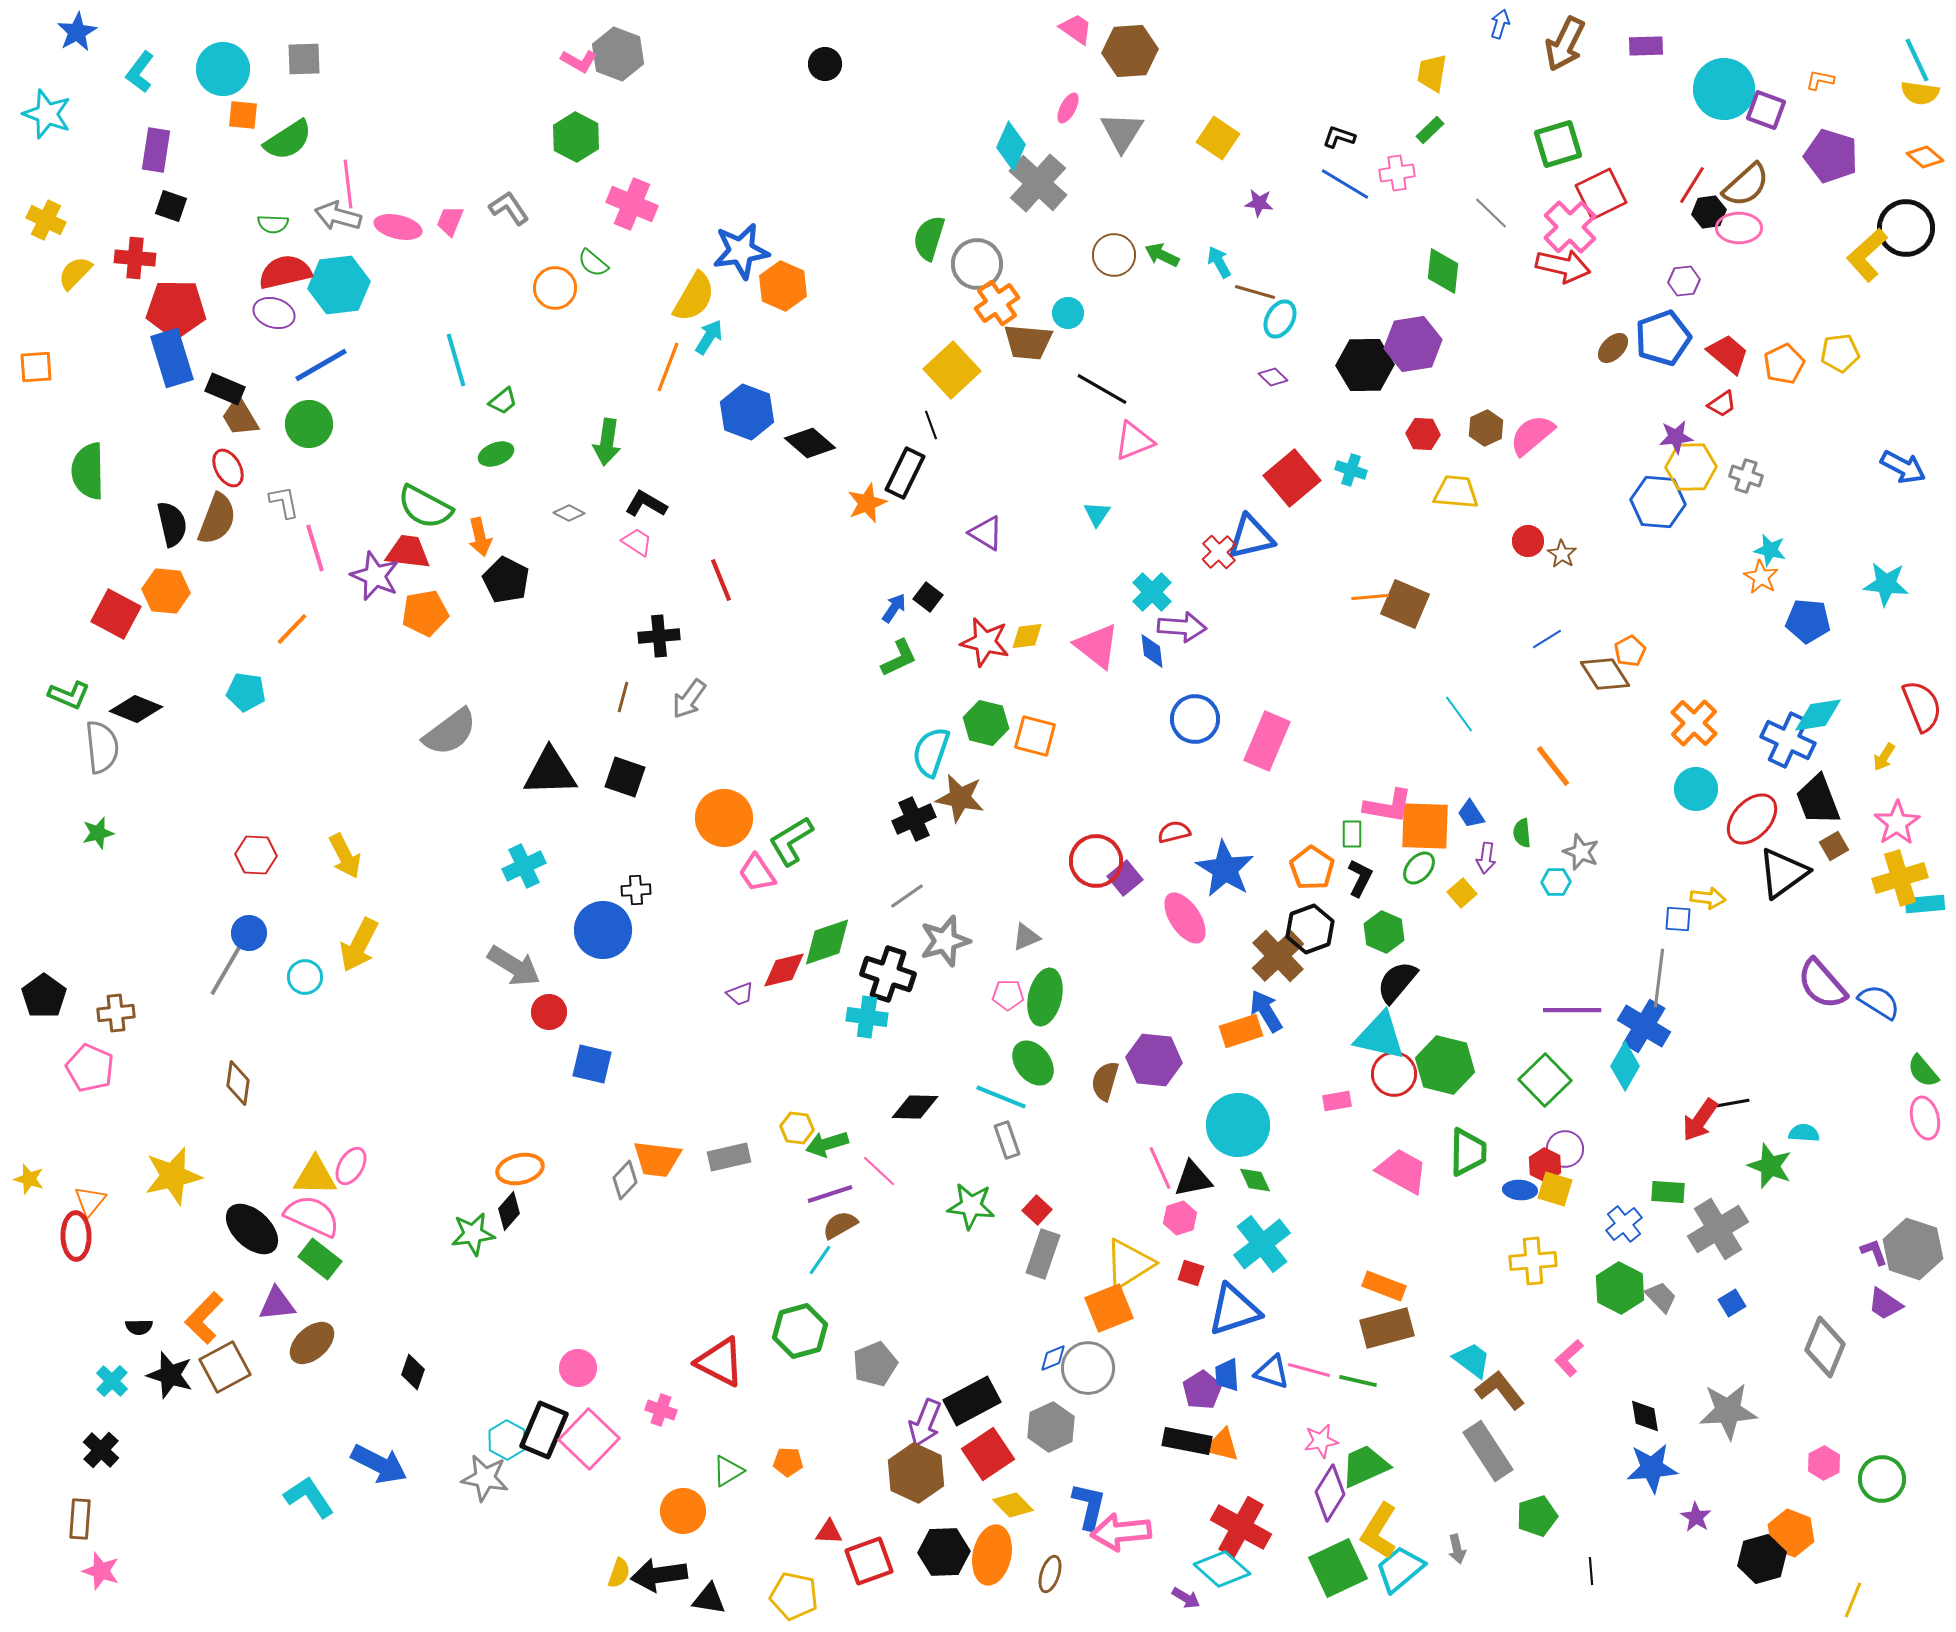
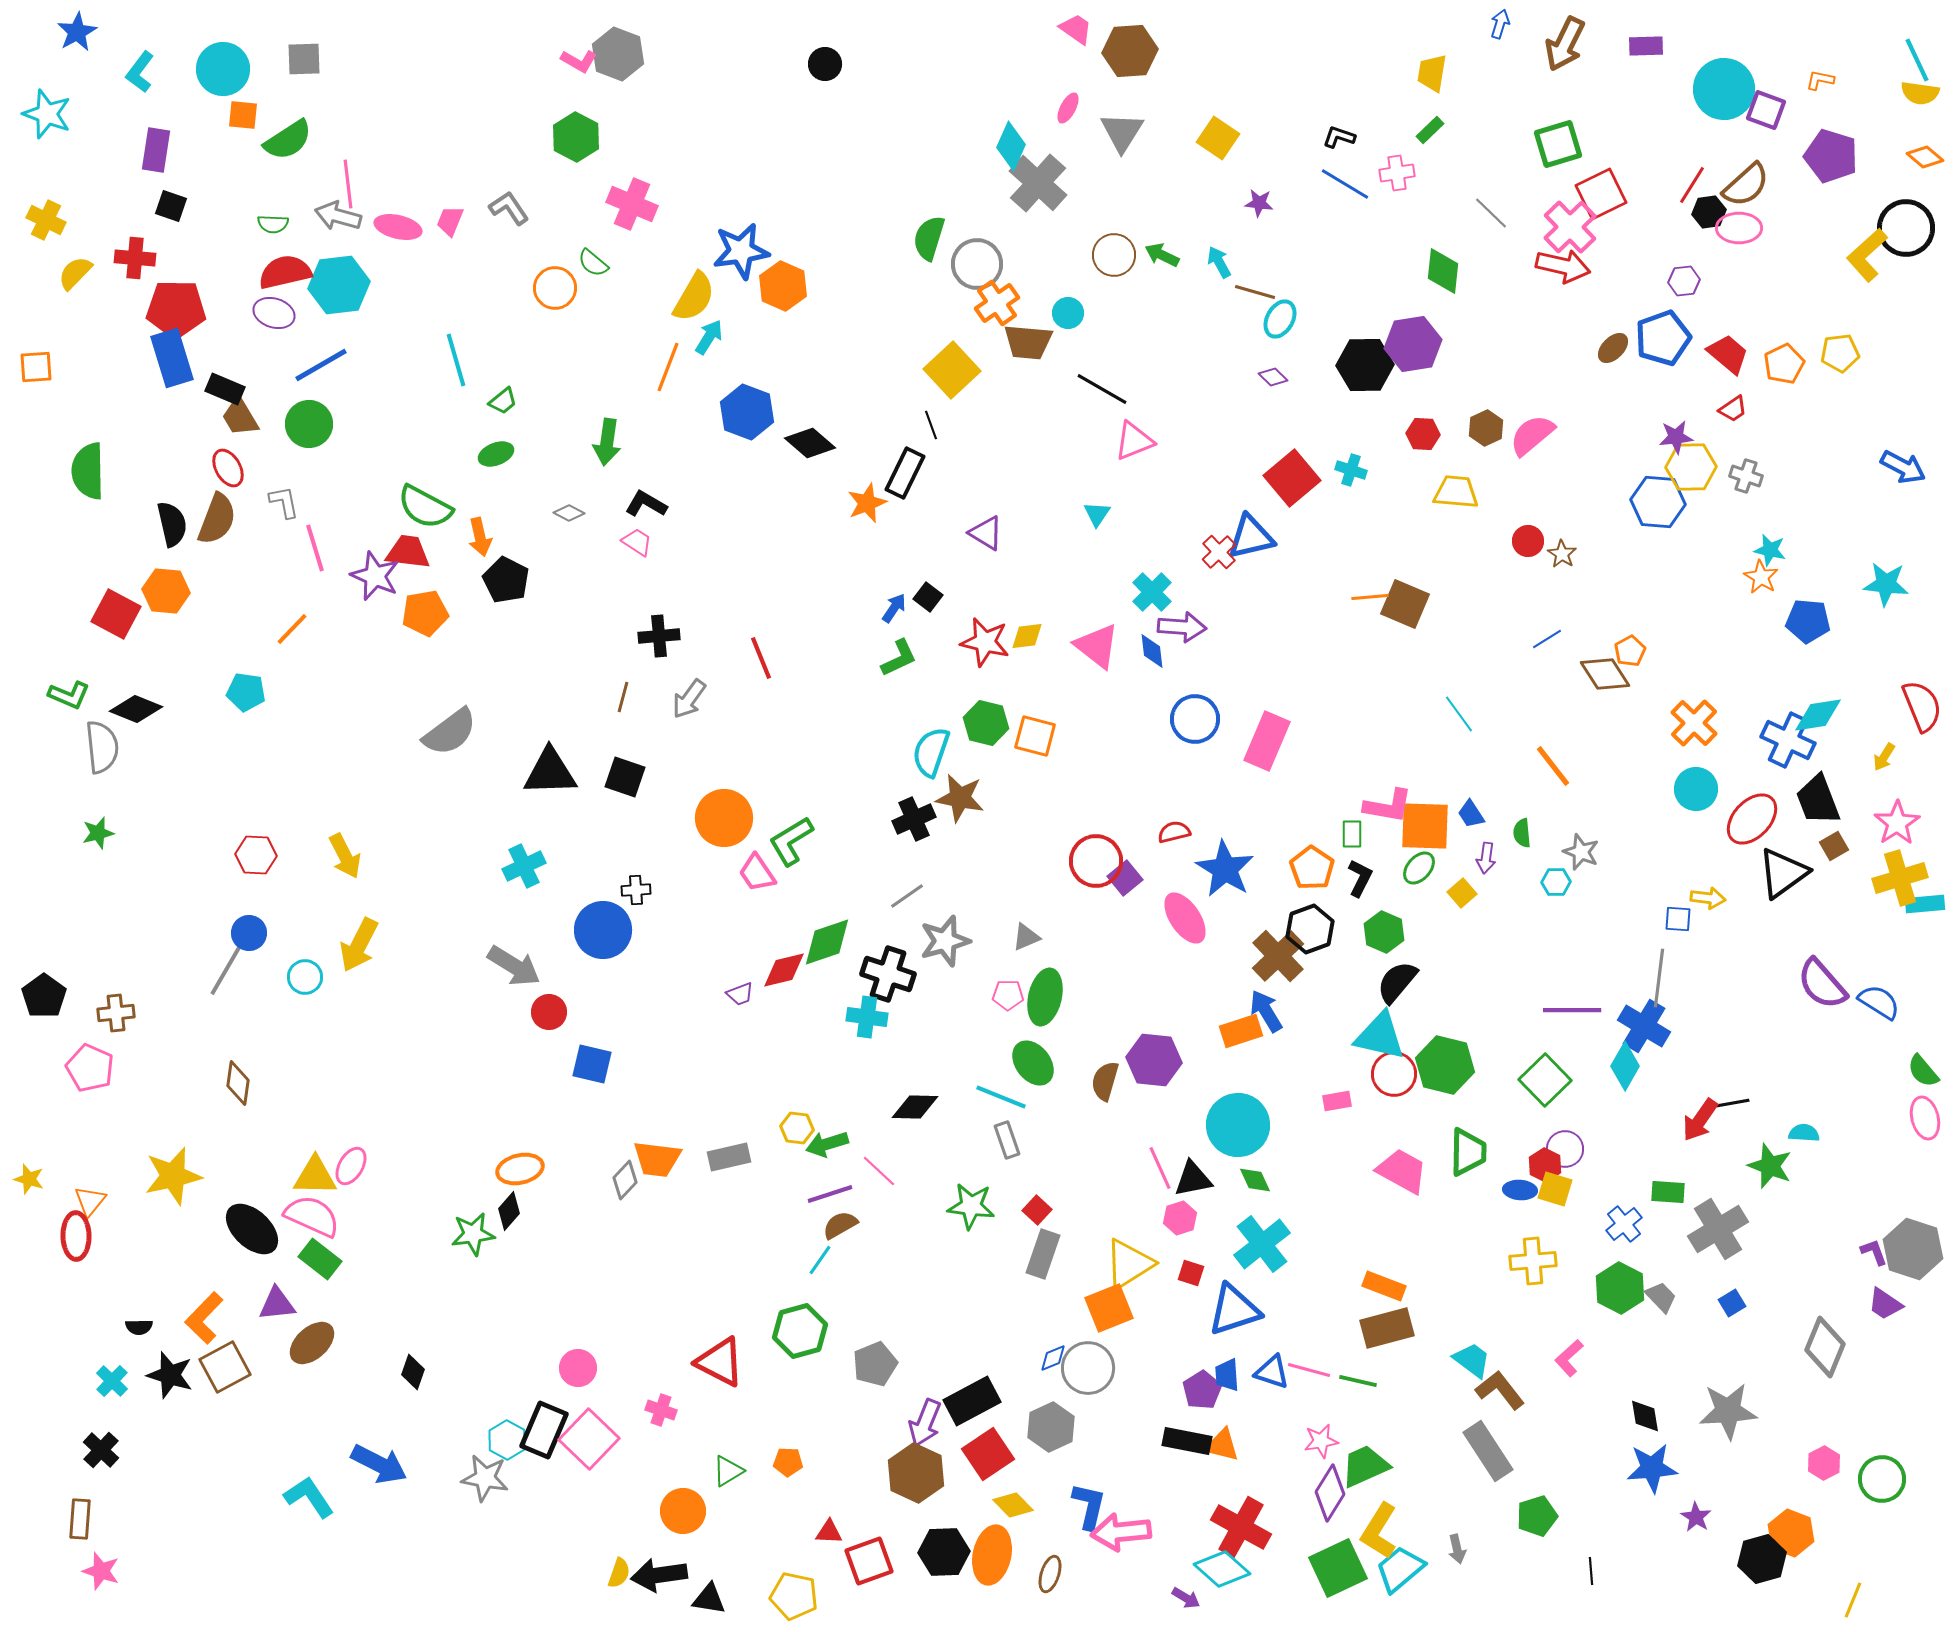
red trapezoid at (1722, 404): moved 11 px right, 5 px down
red line at (721, 580): moved 40 px right, 78 px down
